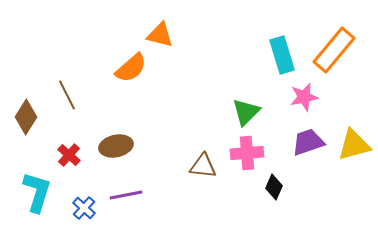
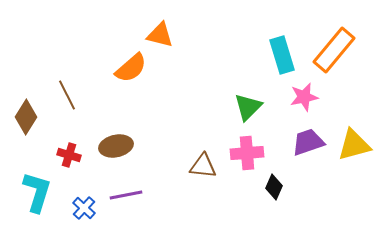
green triangle: moved 2 px right, 5 px up
red cross: rotated 25 degrees counterclockwise
